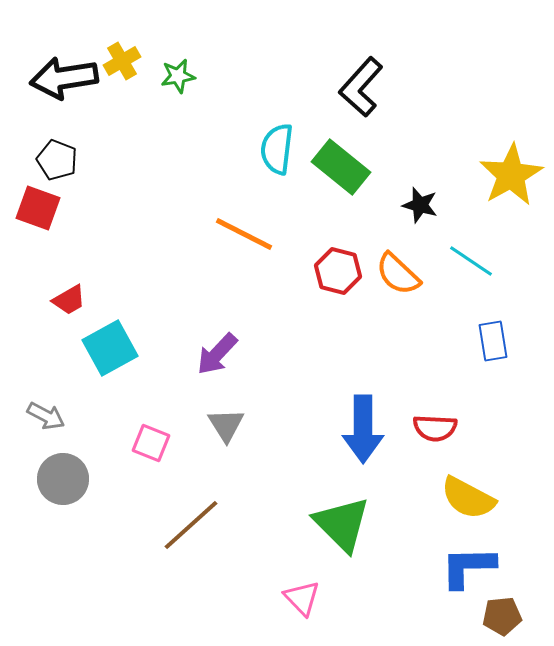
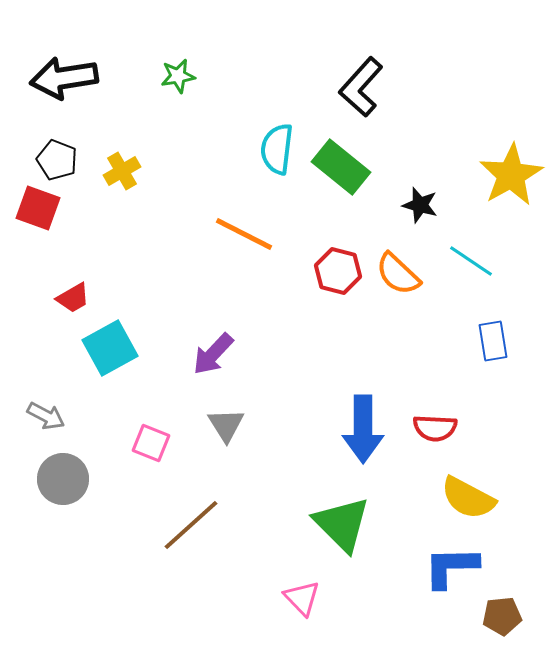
yellow cross: moved 110 px down
red trapezoid: moved 4 px right, 2 px up
purple arrow: moved 4 px left
blue L-shape: moved 17 px left
